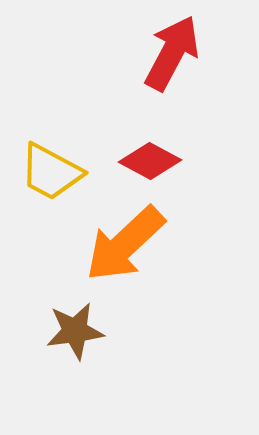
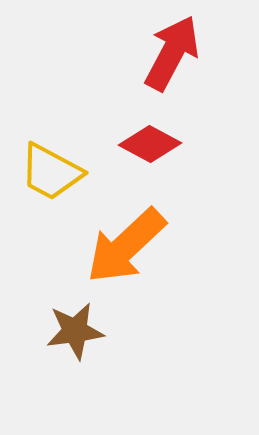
red diamond: moved 17 px up
orange arrow: moved 1 px right, 2 px down
